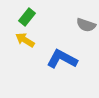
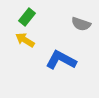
gray semicircle: moved 5 px left, 1 px up
blue L-shape: moved 1 px left, 1 px down
